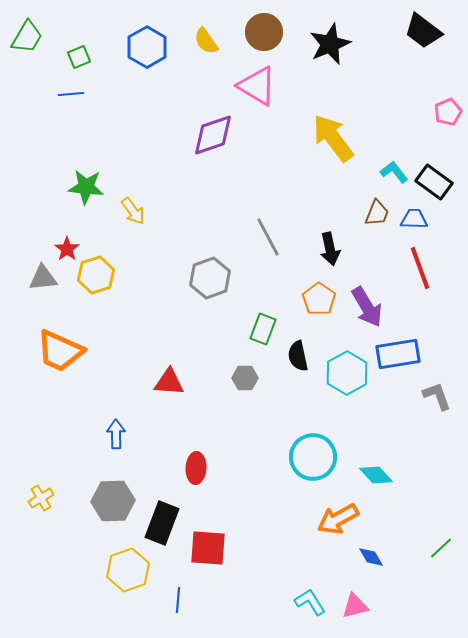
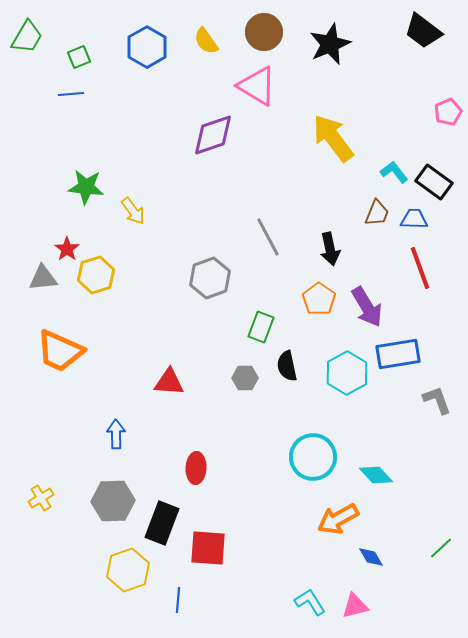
green rectangle at (263, 329): moved 2 px left, 2 px up
black semicircle at (298, 356): moved 11 px left, 10 px down
gray L-shape at (437, 396): moved 4 px down
